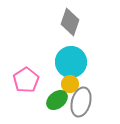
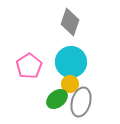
pink pentagon: moved 3 px right, 14 px up
green ellipse: moved 1 px up
